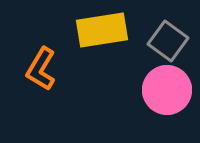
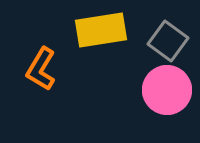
yellow rectangle: moved 1 px left
